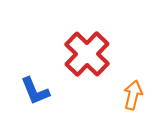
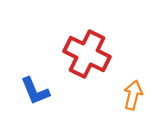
red cross: rotated 18 degrees counterclockwise
